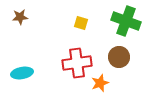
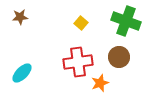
yellow square: rotated 24 degrees clockwise
red cross: moved 1 px right, 1 px up
cyan ellipse: rotated 35 degrees counterclockwise
